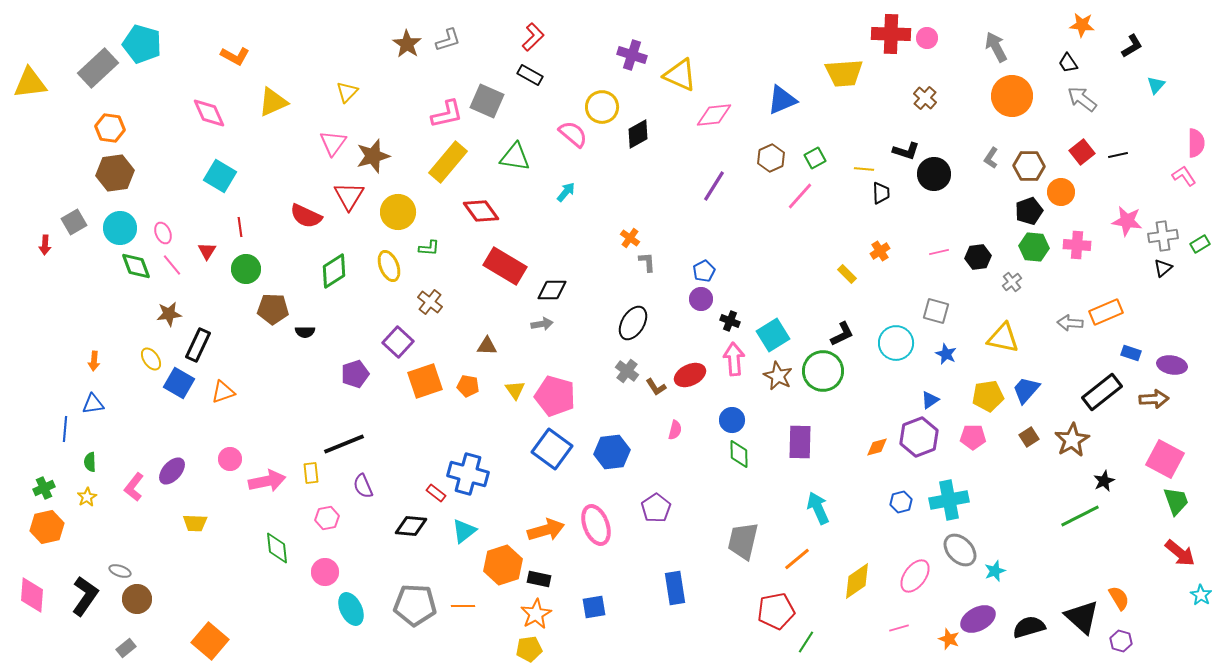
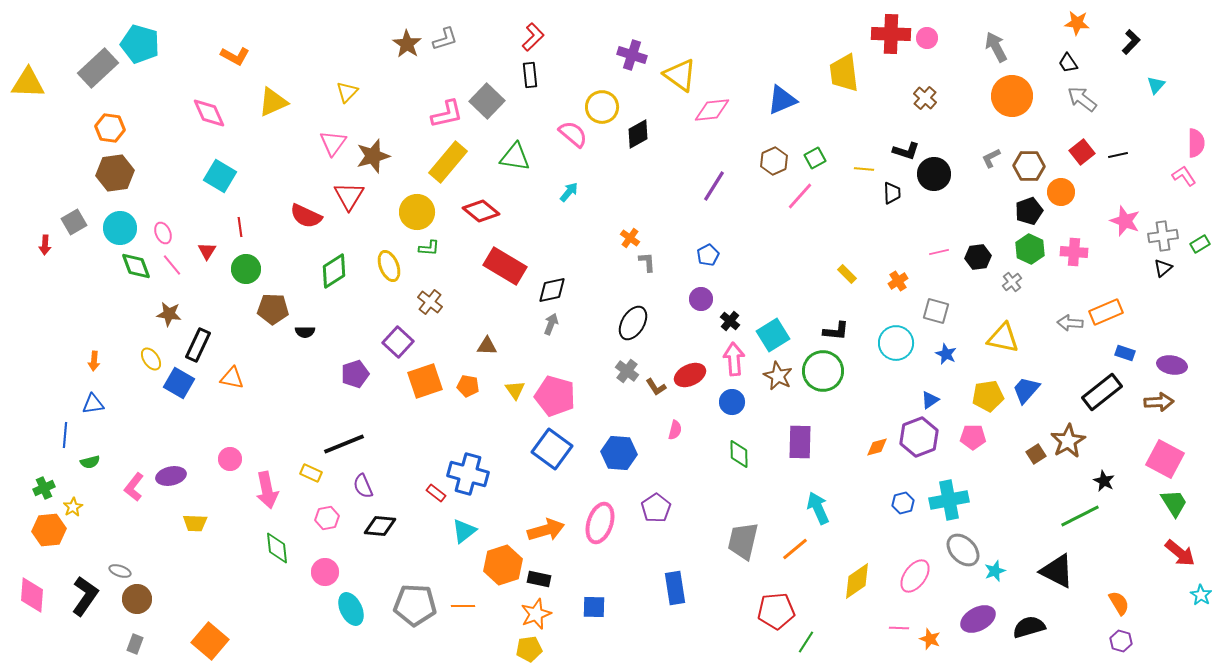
orange star at (1082, 25): moved 5 px left, 2 px up
gray L-shape at (448, 40): moved 3 px left, 1 px up
cyan pentagon at (142, 44): moved 2 px left
black L-shape at (1132, 46): moved 1 px left, 4 px up; rotated 15 degrees counterclockwise
yellow trapezoid at (844, 73): rotated 87 degrees clockwise
black rectangle at (530, 75): rotated 55 degrees clockwise
yellow triangle at (680, 75): rotated 12 degrees clockwise
yellow triangle at (30, 83): moved 2 px left; rotated 9 degrees clockwise
gray square at (487, 101): rotated 20 degrees clockwise
pink diamond at (714, 115): moved 2 px left, 5 px up
brown hexagon at (771, 158): moved 3 px right, 3 px down
gray L-shape at (991, 158): rotated 30 degrees clockwise
cyan arrow at (566, 192): moved 3 px right
black trapezoid at (881, 193): moved 11 px right
red diamond at (481, 211): rotated 15 degrees counterclockwise
yellow circle at (398, 212): moved 19 px right
pink star at (1127, 221): moved 2 px left; rotated 12 degrees clockwise
pink cross at (1077, 245): moved 3 px left, 7 px down
green hexagon at (1034, 247): moved 4 px left, 2 px down; rotated 20 degrees clockwise
orange cross at (880, 251): moved 18 px right, 30 px down
blue pentagon at (704, 271): moved 4 px right, 16 px up
black diamond at (552, 290): rotated 12 degrees counterclockwise
brown star at (169, 314): rotated 15 degrees clockwise
black cross at (730, 321): rotated 18 degrees clockwise
gray arrow at (542, 324): moved 9 px right; rotated 60 degrees counterclockwise
black L-shape at (842, 334): moved 6 px left, 3 px up; rotated 32 degrees clockwise
blue rectangle at (1131, 353): moved 6 px left
orange triangle at (223, 392): moved 9 px right, 14 px up; rotated 30 degrees clockwise
brown arrow at (1154, 399): moved 5 px right, 3 px down
blue circle at (732, 420): moved 18 px up
blue line at (65, 429): moved 6 px down
brown square at (1029, 437): moved 7 px right, 17 px down
brown star at (1072, 440): moved 4 px left, 1 px down
blue hexagon at (612, 452): moved 7 px right, 1 px down; rotated 12 degrees clockwise
green semicircle at (90, 462): rotated 102 degrees counterclockwise
purple ellipse at (172, 471): moved 1 px left, 5 px down; rotated 36 degrees clockwise
yellow rectangle at (311, 473): rotated 60 degrees counterclockwise
pink arrow at (267, 481): moved 9 px down; rotated 90 degrees clockwise
black star at (1104, 481): rotated 20 degrees counterclockwise
yellow star at (87, 497): moved 14 px left, 10 px down
green trapezoid at (1176, 501): moved 2 px left, 2 px down; rotated 12 degrees counterclockwise
blue hexagon at (901, 502): moved 2 px right, 1 px down
pink ellipse at (596, 525): moved 4 px right, 2 px up; rotated 39 degrees clockwise
black diamond at (411, 526): moved 31 px left
orange hexagon at (47, 527): moved 2 px right, 3 px down; rotated 8 degrees clockwise
gray ellipse at (960, 550): moved 3 px right
orange line at (797, 559): moved 2 px left, 10 px up
orange semicircle at (1119, 598): moved 5 px down
blue square at (594, 607): rotated 10 degrees clockwise
red pentagon at (776, 611): rotated 6 degrees clockwise
orange star at (536, 614): rotated 8 degrees clockwise
black triangle at (1082, 617): moved 25 px left, 46 px up; rotated 15 degrees counterclockwise
pink line at (899, 628): rotated 18 degrees clockwise
orange star at (949, 639): moved 19 px left
gray rectangle at (126, 648): moved 9 px right, 4 px up; rotated 30 degrees counterclockwise
